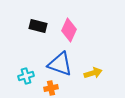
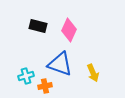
yellow arrow: rotated 84 degrees clockwise
orange cross: moved 6 px left, 2 px up
